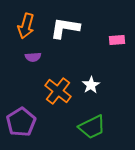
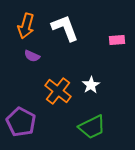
white L-shape: rotated 60 degrees clockwise
purple semicircle: moved 1 px left, 1 px up; rotated 28 degrees clockwise
purple pentagon: rotated 12 degrees counterclockwise
